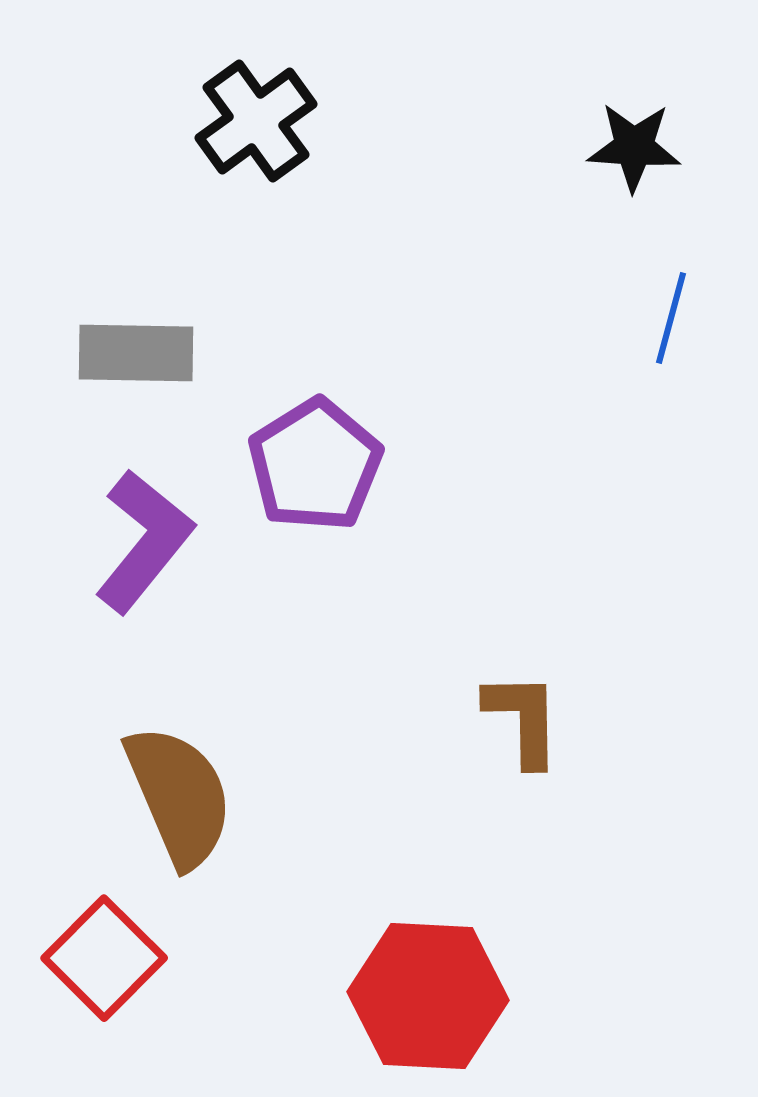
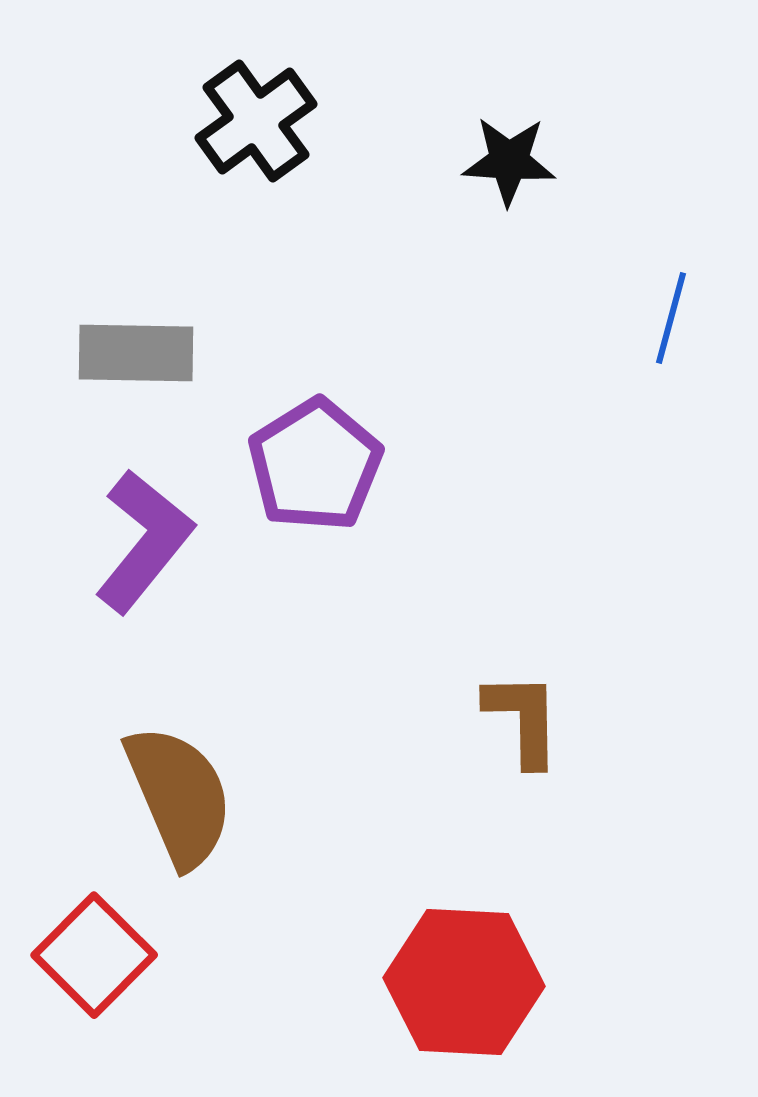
black star: moved 125 px left, 14 px down
red square: moved 10 px left, 3 px up
red hexagon: moved 36 px right, 14 px up
